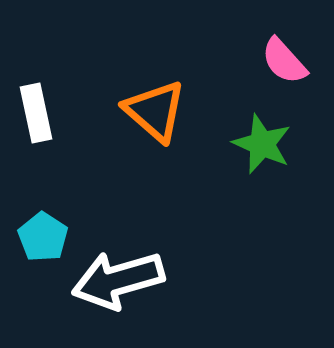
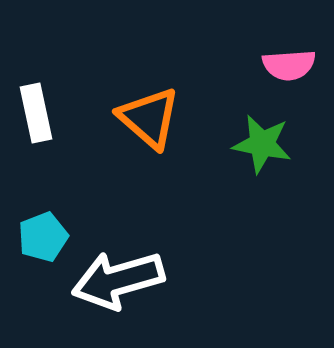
pink semicircle: moved 5 px right, 4 px down; rotated 52 degrees counterclockwise
orange triangle: moved 6 px left, 7 px down
green star: rotated 12 degrees counterclockwise
cyan pentagon: rotated 18 degrees clockwise
